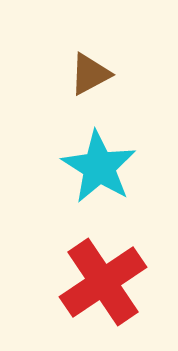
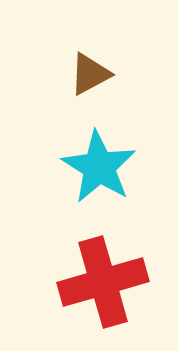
red cross: rotated 18 degrees clockwise
